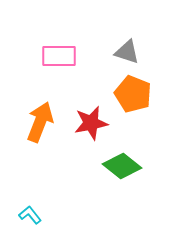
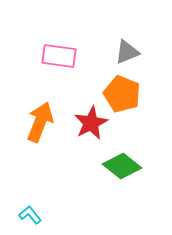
gray triangle: rotated 40 degrees counterclockwise
pink rectangle: rotated 8 degrees clockwise
orange pentagon: moved 11 px left
red star: rotated 16 degrees counterclockwise
